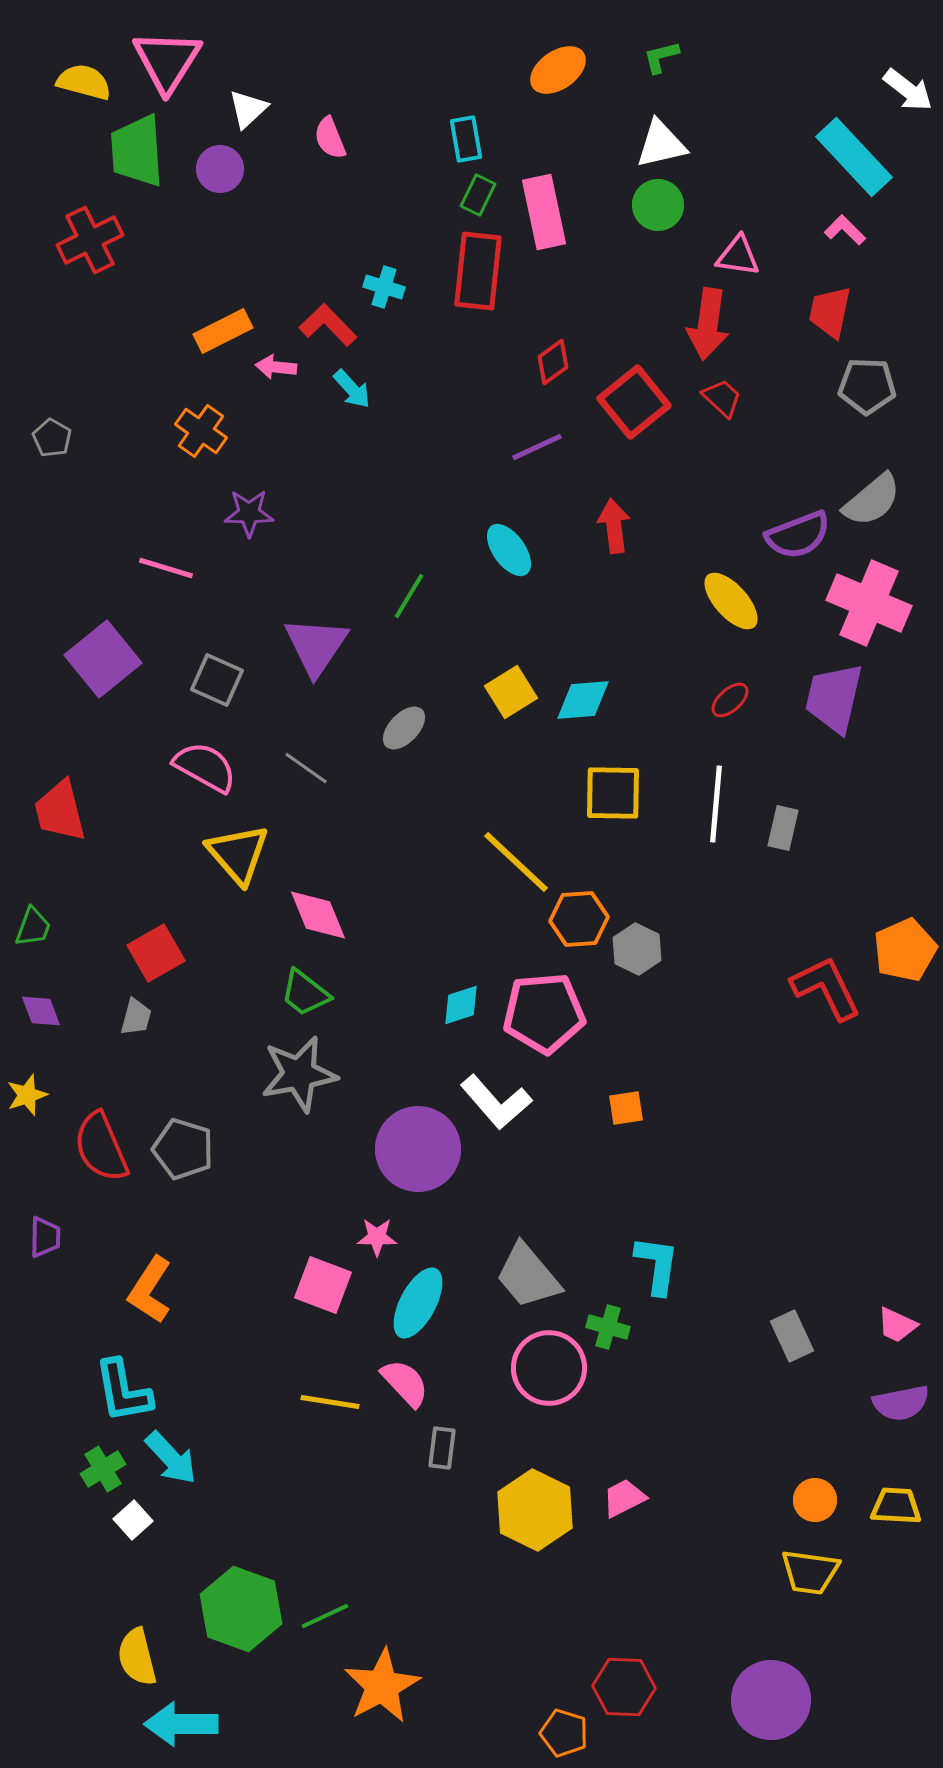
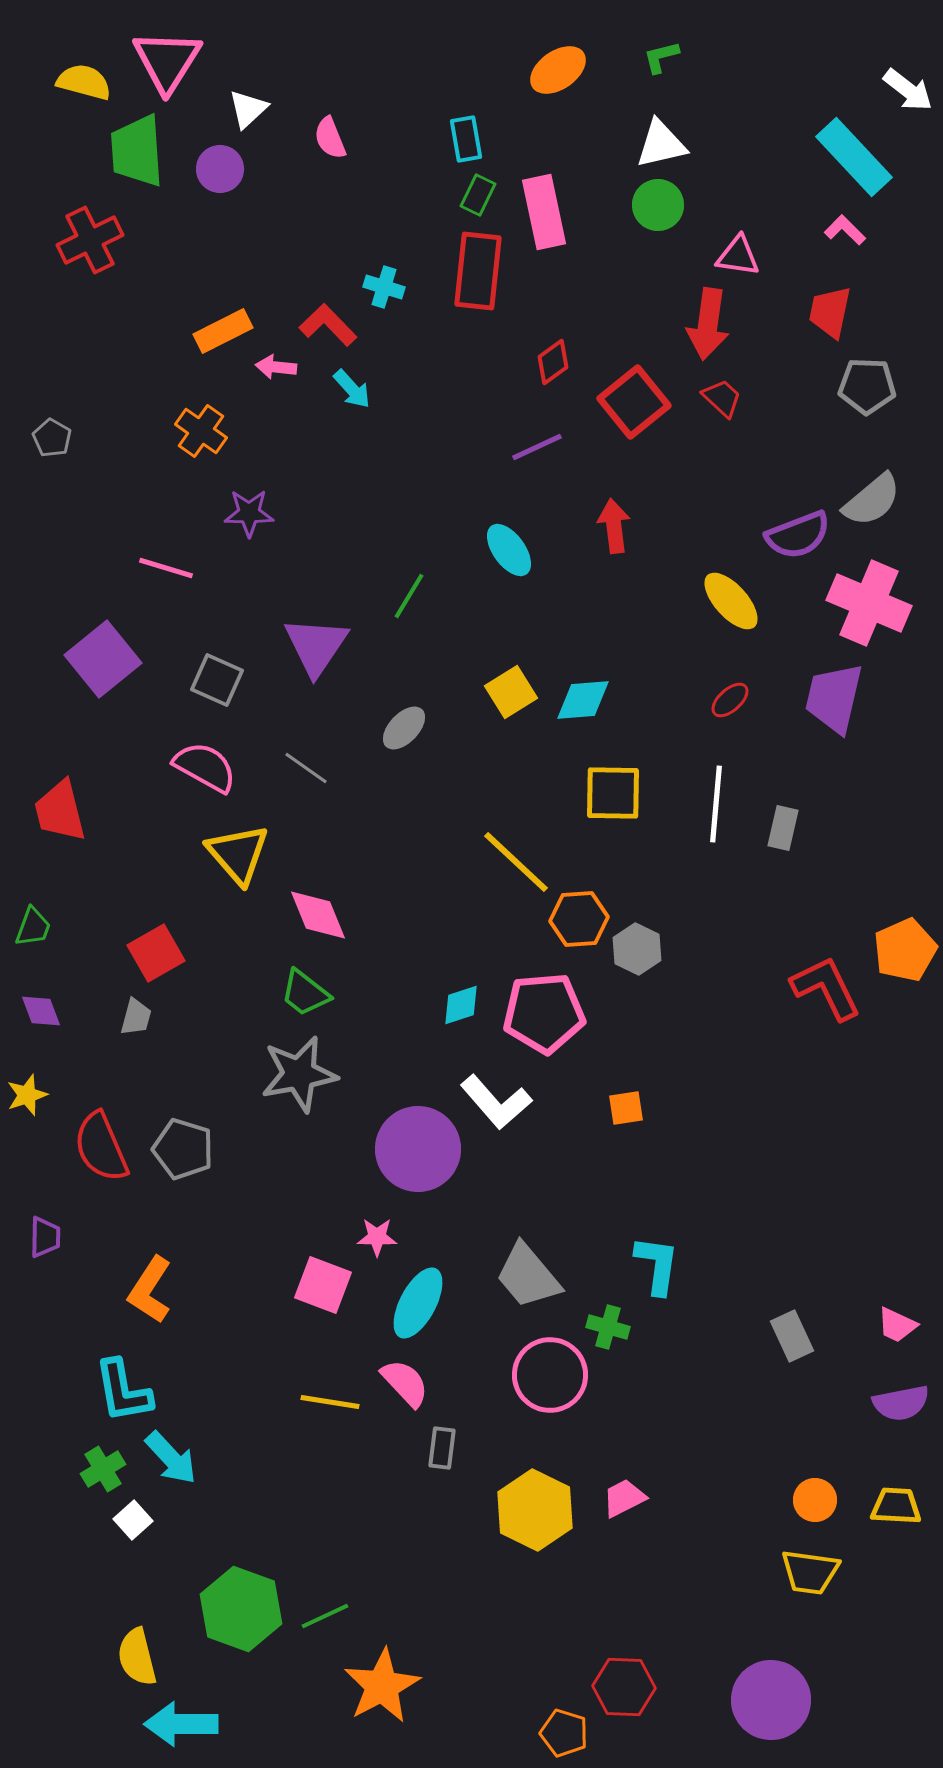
pink circle at (549, 1368): moved 1 px right, 7 px down
